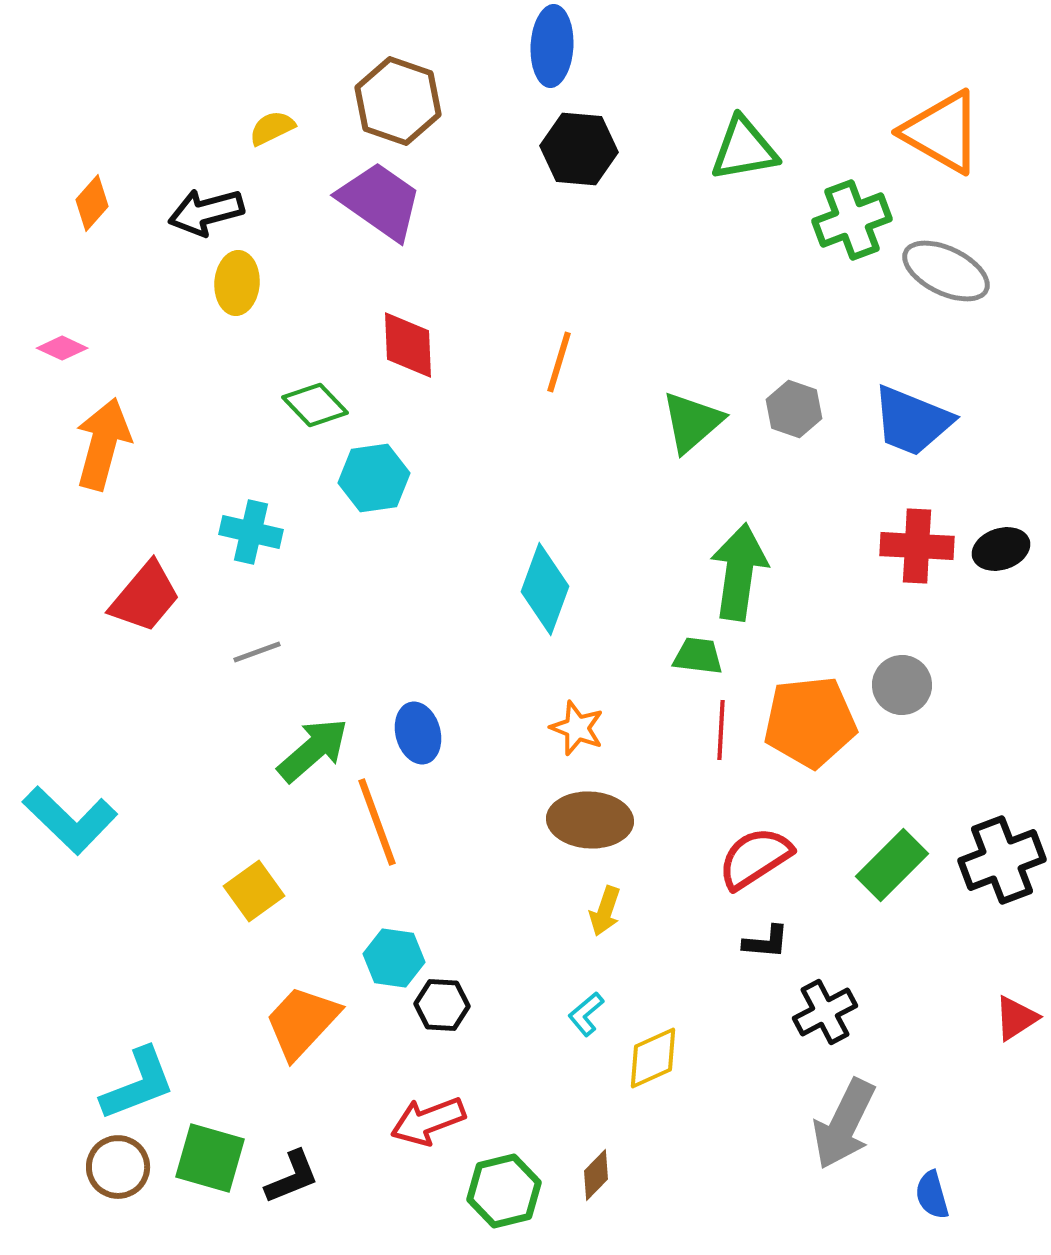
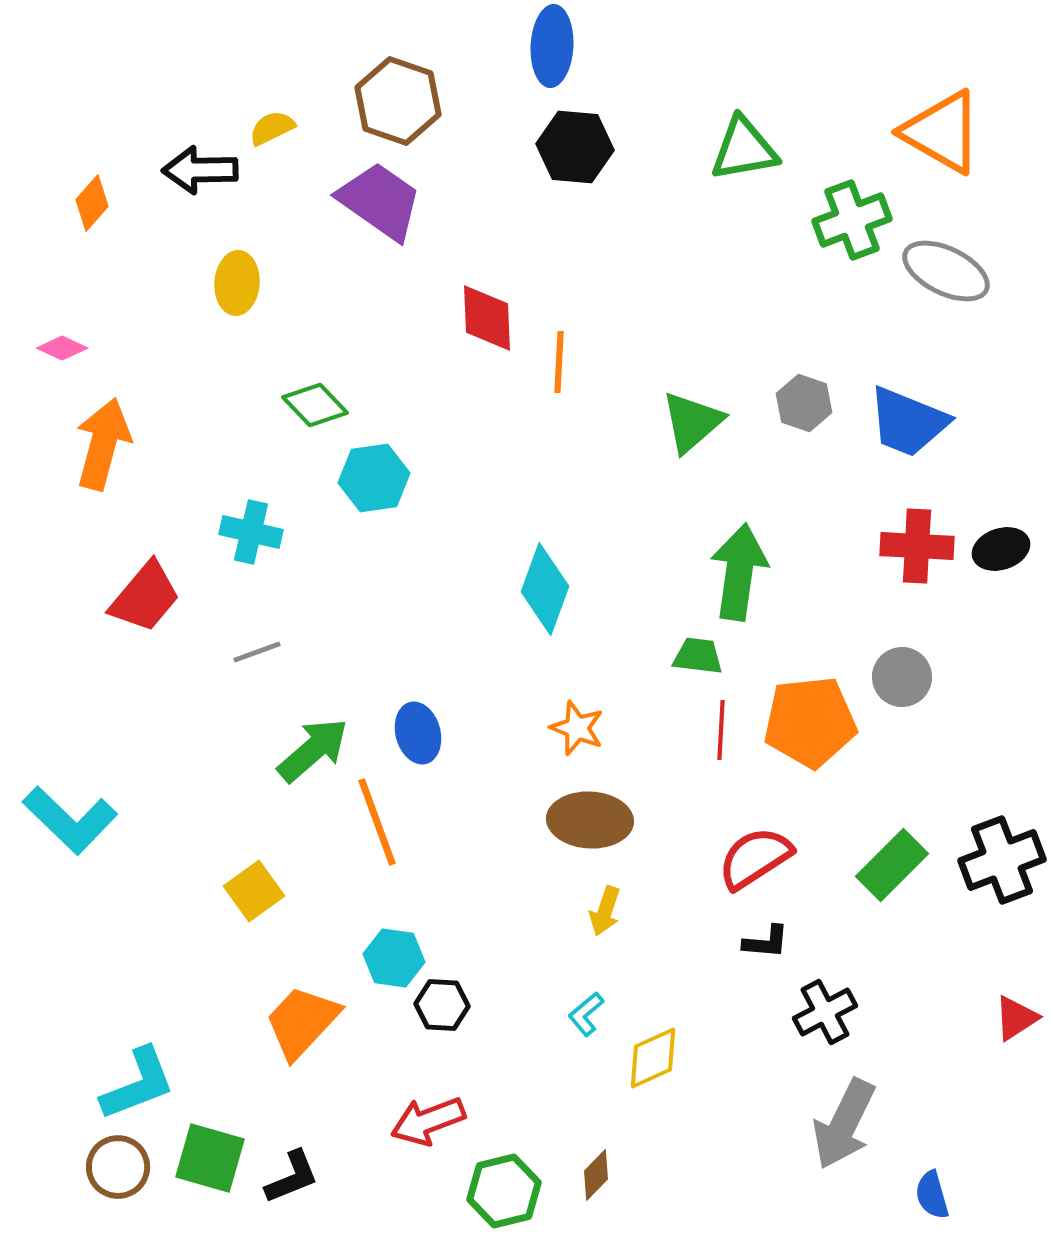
black hexagon at (579, 149): moved 4 px left, 2 px up
black arrow at (206, 212): moved 6 px left, 42 px up; rotated 14 degrees clockwise
red diamond at (408, 345): moved 79 px right, 27 px up
orange line at (559, 362): rotated 14 degrees counterclockwise
gray hexagon at (794, 409): moved 10 px right, 6 px up
blue trapezoid at (912, 421): moved 4 px left, 1 px down
gray circle at (902, 685): moved 8 px up
